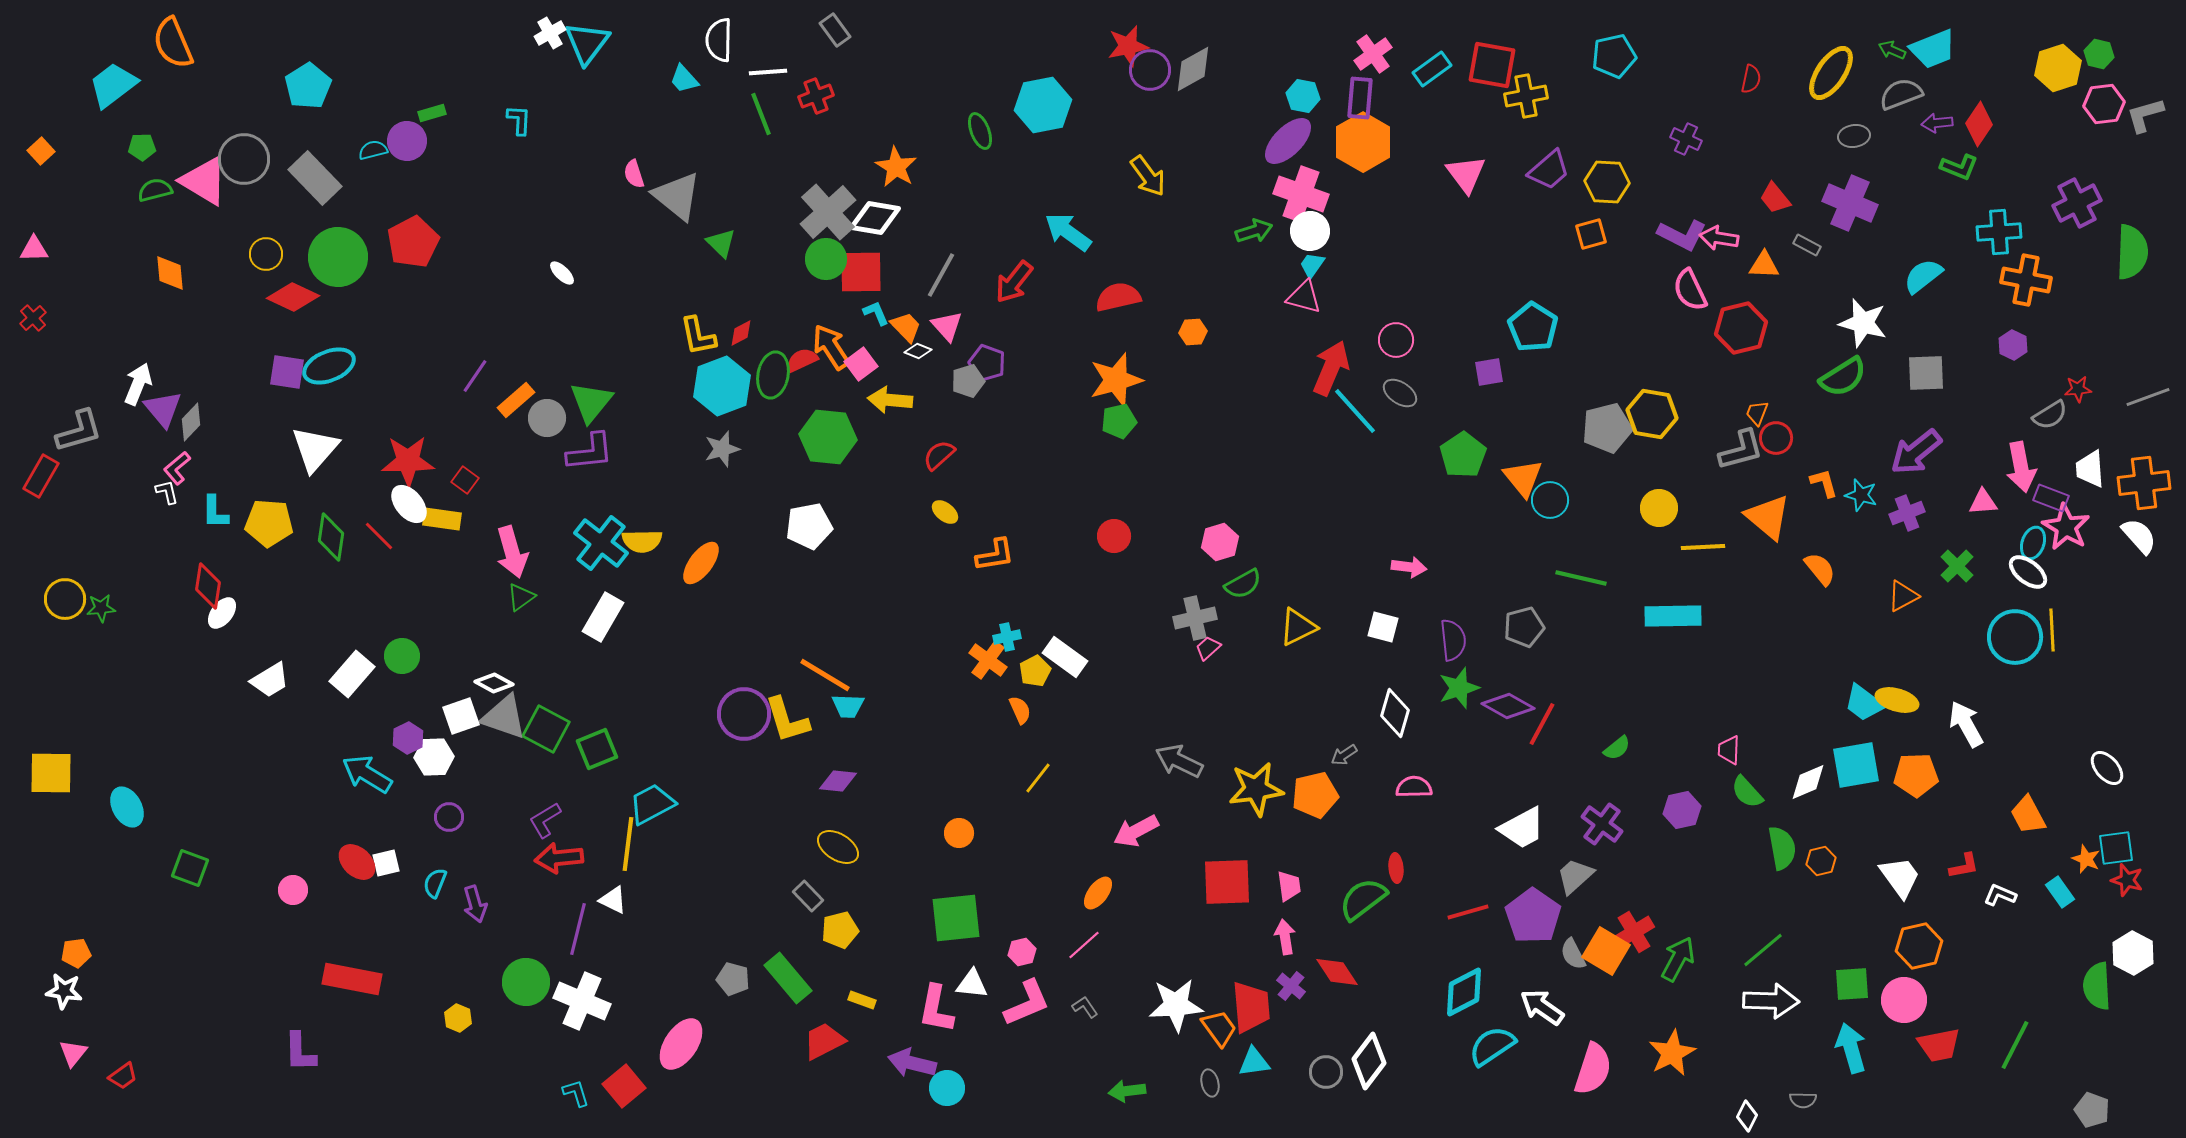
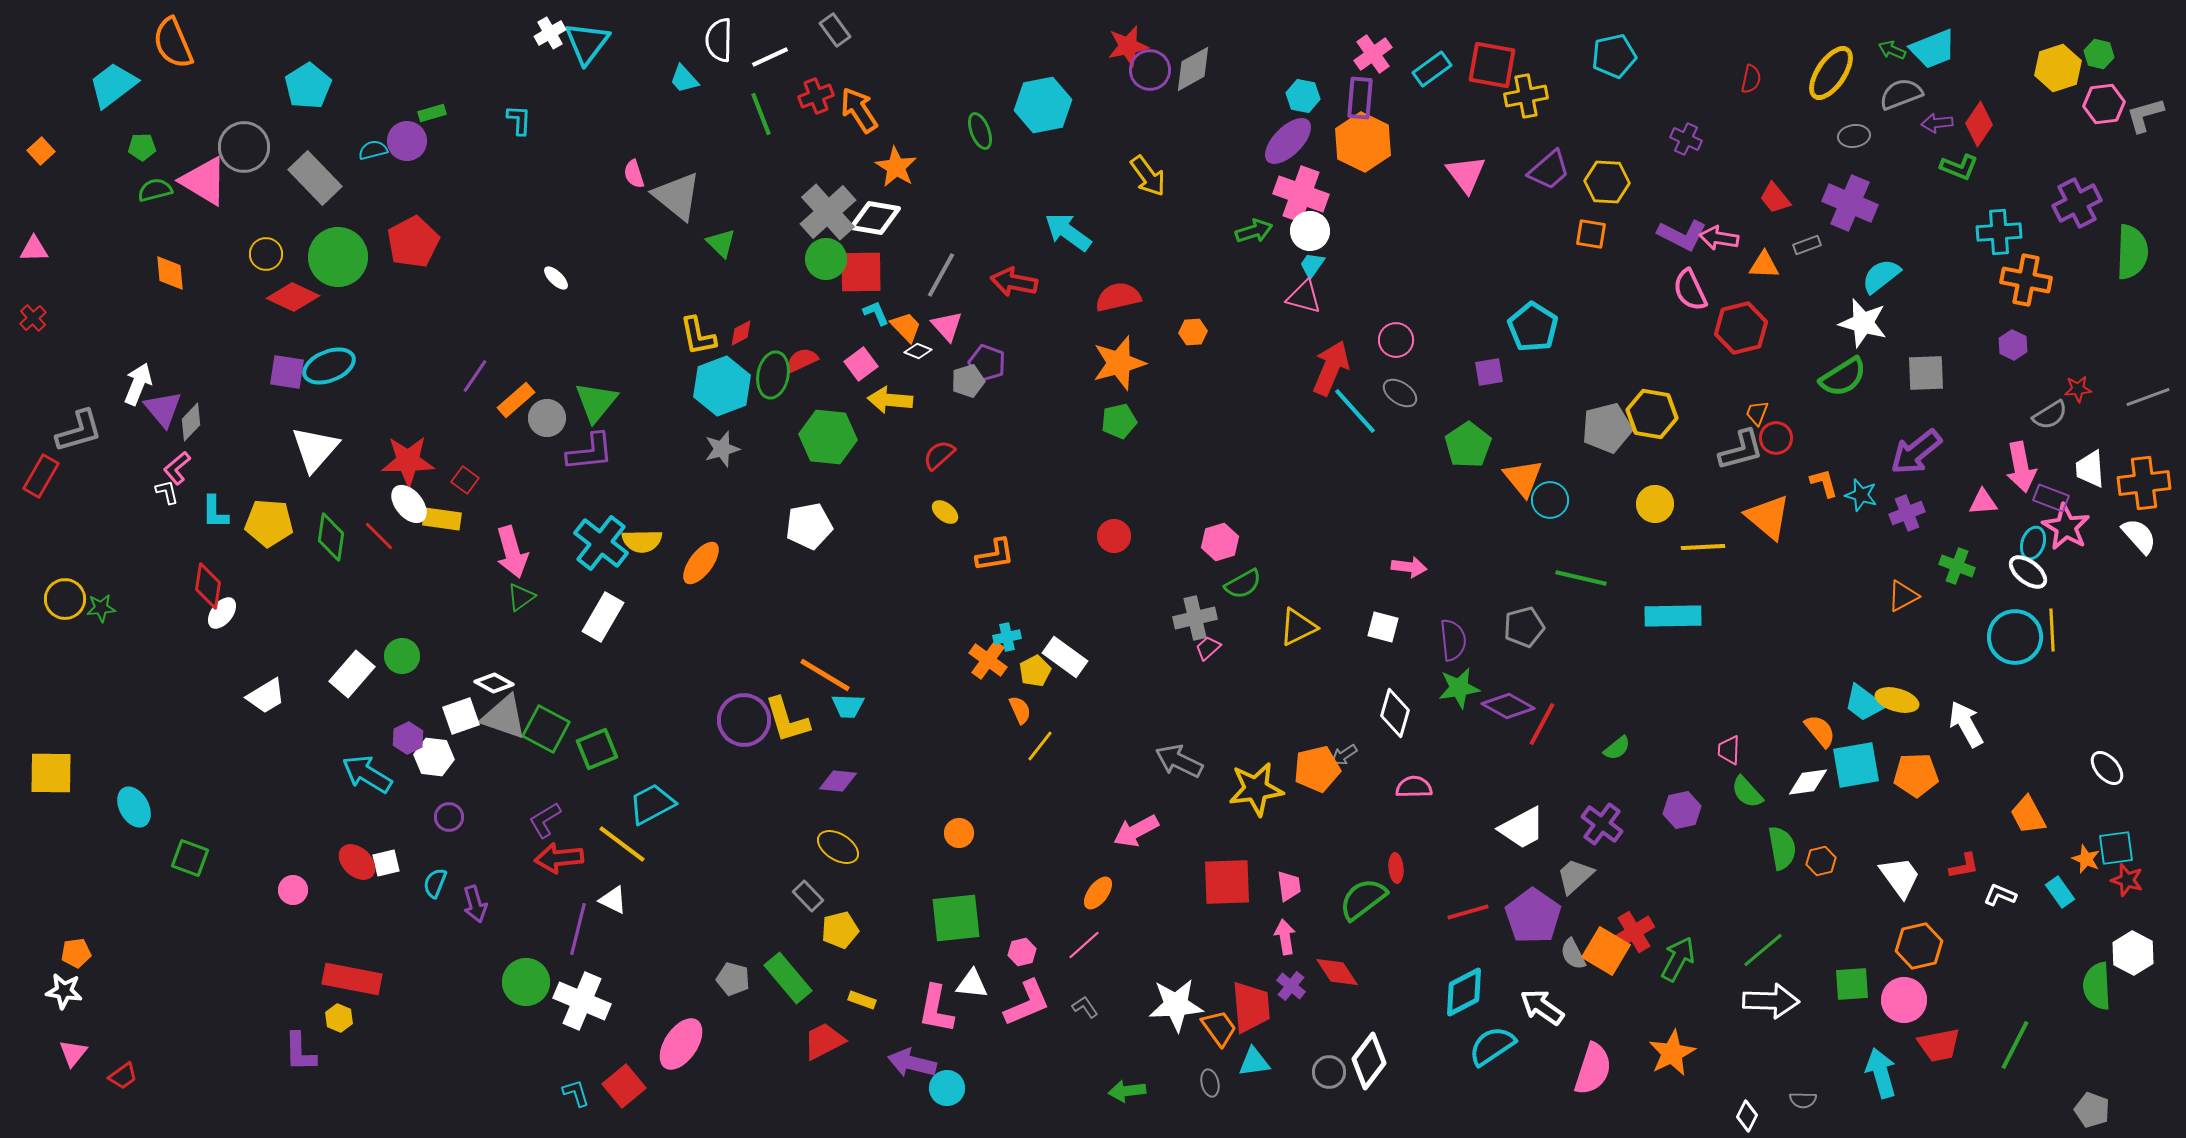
white line at (768, 72): moved 2 px right, 15 px up; rotated 21 degrees counterclockwise
orange hexagon at (1363, 142): rotated 4 degrees counterclockwise
gray circle at (244, 159): moved 12 px up
orange square at (1591, 234): rotated 24 degrees clockwise
gray rectangle at (1807, 245): rotated 48 degrees counterclockwise
white ellipse at (562, 273): moved 6 px left, 5 px down
cyan semicircle at (1923, 276): moved 42 px left
red arrow at (1014, 282): rotated 63 degrees clockwise
orange arrow at (831, 347): moved 28 px right, 237 px up
orange star at (1116, 380): moved 3 px right, 17 px up
green triangle at (591, 402): moved 5 px right
green pentagon at (1463, 455): moved 5 px right, 10 px up
yellow circle at (1659, 508): moved 4 px left, 4 px up
green cross at (1957, 566): rotated 24 degrees counterclockwise
orange semicircle at (1820, 569): moved 162 px down
white trapezoid at (270, 680): moved 4 px left, 16 px down
green star at (1459, 688): rotated 9 degrees clockwise
purple circle at (744, 714): moved 6 px down
white hexagon at (434, 757): rotated 9 degrees clockwise
yellow line at (1038, 778): moved 2 px right, 32 px up
white diamond at (1808, 782): rotated 15 degrees clockwise
orange pentagon at (1315, 795): moved 2 px right, 26 px up
cyan ellipse at (127, 807): moved 7 px right
yellow line at (628, 844): moved 6 px left; rotated 60 degrees counterclockwise
green square at (190, 868): moved 10 px up
yellow hexagon at (458, 1018): moved 119 px left
cyan arrow at (1851, 1048): moved 30 px right, 25 px down
gray circle at (1326, 1072): moved 3 px right
